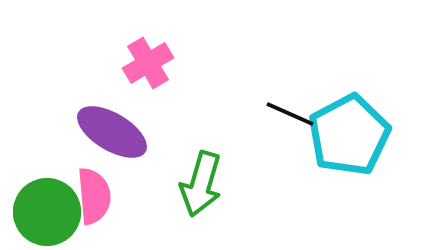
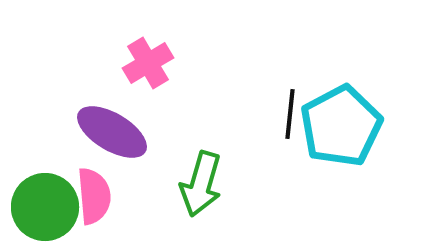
black line: rotated 72 degrees clockwise
cyan pentagon: moved 8 px left, 9 px up
green circle: moved 2 px left, 5 px up
